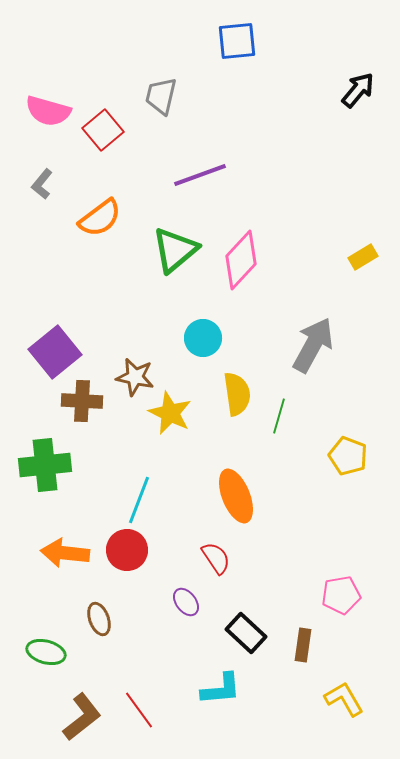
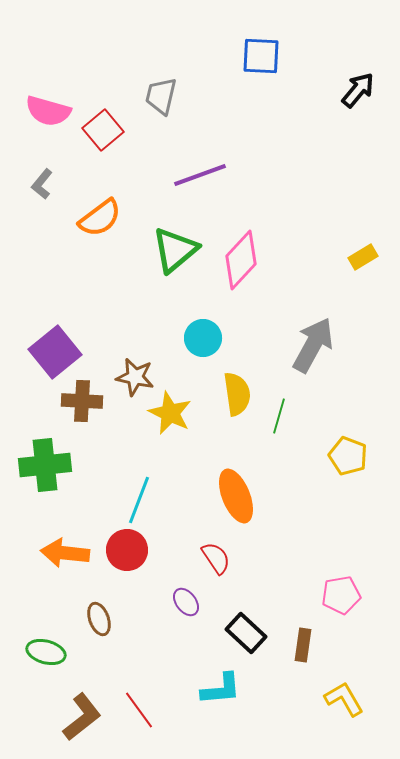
blue square: moved 24 px right, 15 px down; rotated 9 degrees clockwise
